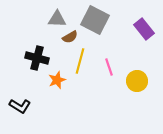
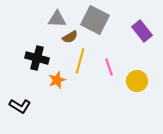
purple rectangle: moved 2 px left, 2 px down
